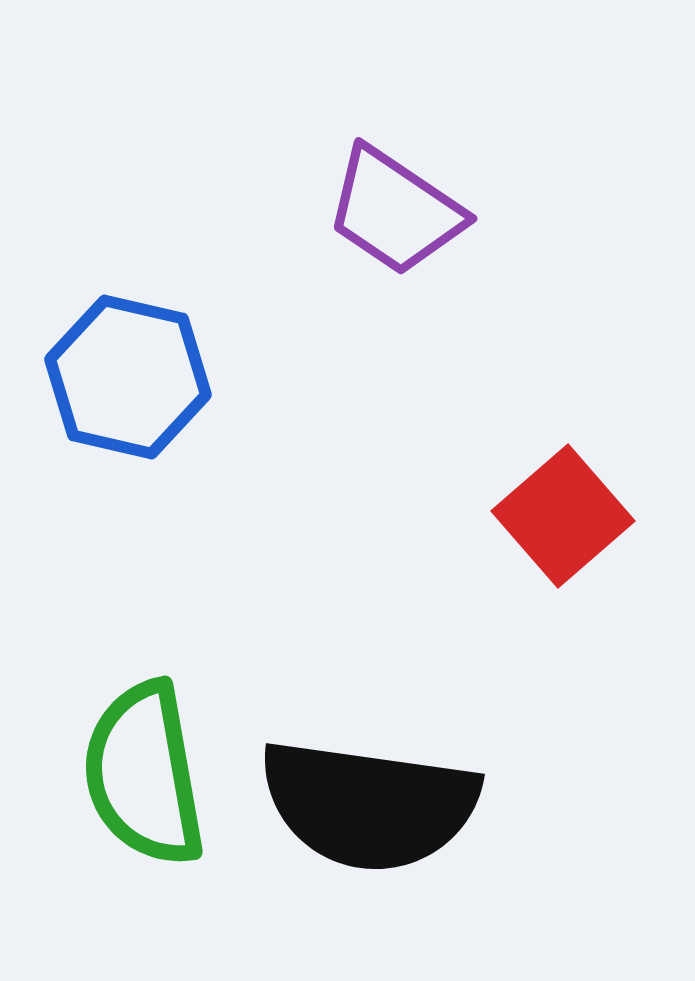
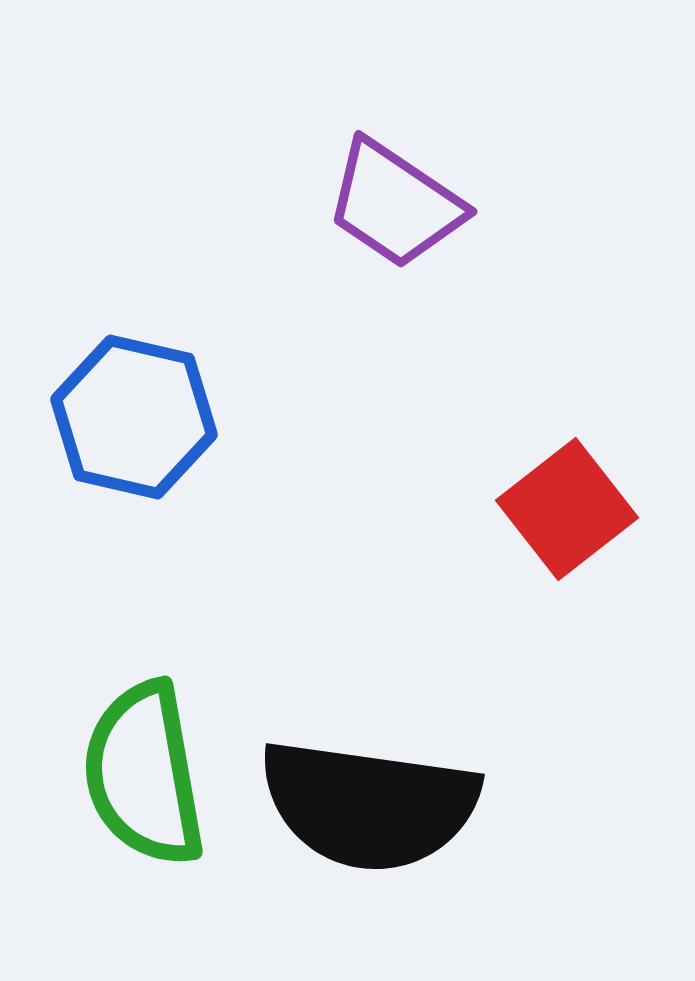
purple trapezoid: moved 7 px up
blue hexagon: moved 6 px right, 40 px down
red square: moved 4 px right, 7 px up; rotated 3 degrees clockwise
